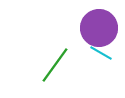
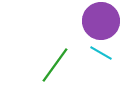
purple circle: moved 2 px right, 7 px up
